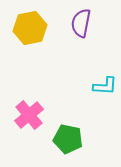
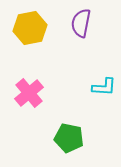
cyan L-shape: moved 1 px left, 1 px down
pink cross: moved 22 px up
green pentagon: moved 1 px right, 1 px up
